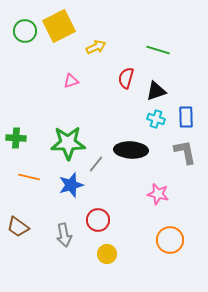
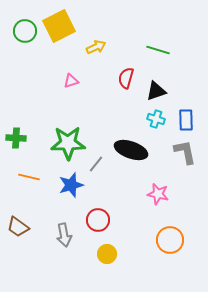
blue rectangle: moved 3 px down
black ellipse: rotated 16 degrees clockwise
